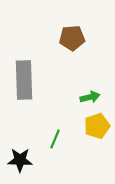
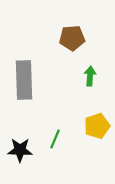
green arrow: moved 21 px up; rotated 72 degrees counterclockwise
black star: moved 10 px up
